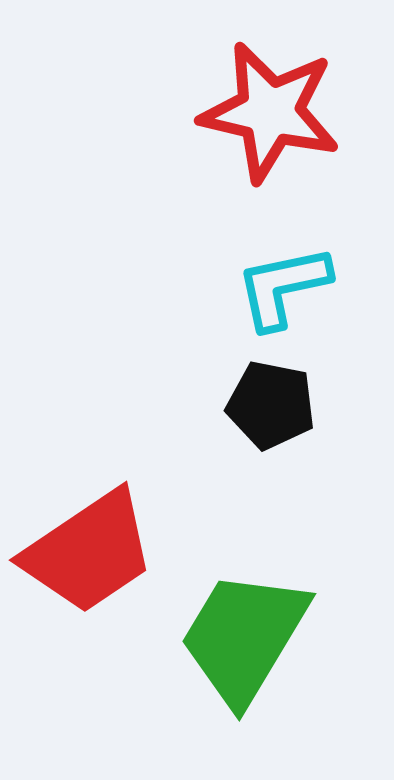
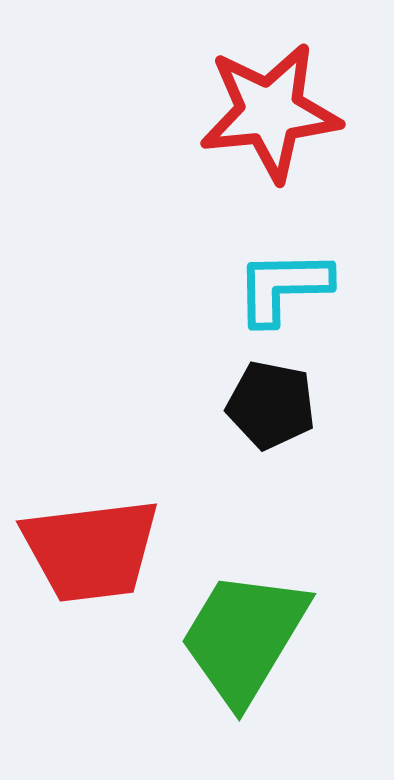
red star: rotated 19 degrees counterclockwise
cyan L-shape: rotated 11 degrees clockwise
red trapezoid: moved 2 px right, 2 px up; rotated 27 degrees clockwise
